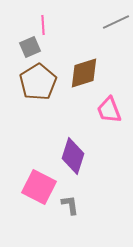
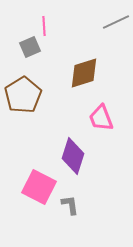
pink line: moved 1 px right, 1 px down
brown pentagon: moved 15 px left, 13 px down
pink trapezoid: moved 8 px left, 8 px down
